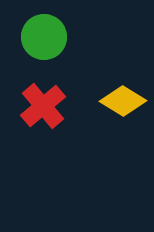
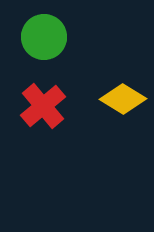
yellow diamond: moved 2 px up
